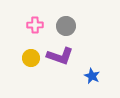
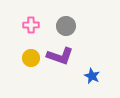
pink cross: moved 4 px left
